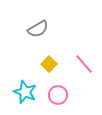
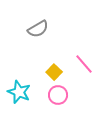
yellow square: moved 5 px right, 8 px down
cyan star: moved 6 px left
